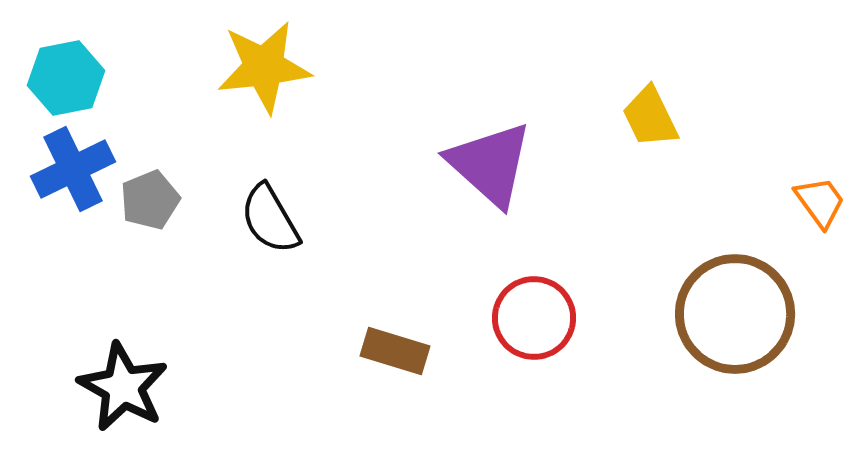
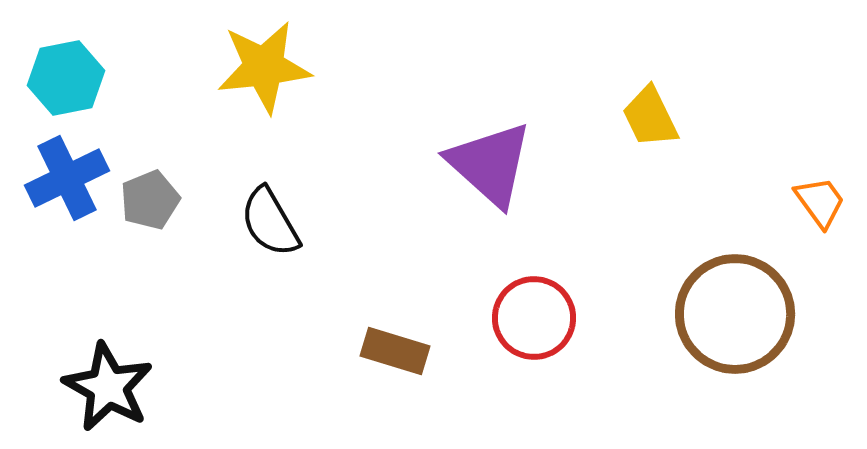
blue cross: moved 6 px left, 9 px down
black semicircle: moved 3 px down
black star: moved 15 px left
